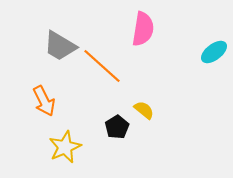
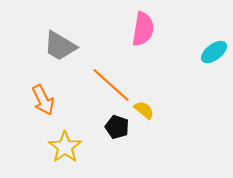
orange line: moved 9 px right, 19 px down
orange arrow: moved 1 px left, 1 px up
black pentagon: rotated 20 degrees counterclockwise
yellow star: rotated 12 degrees counterclockwise
